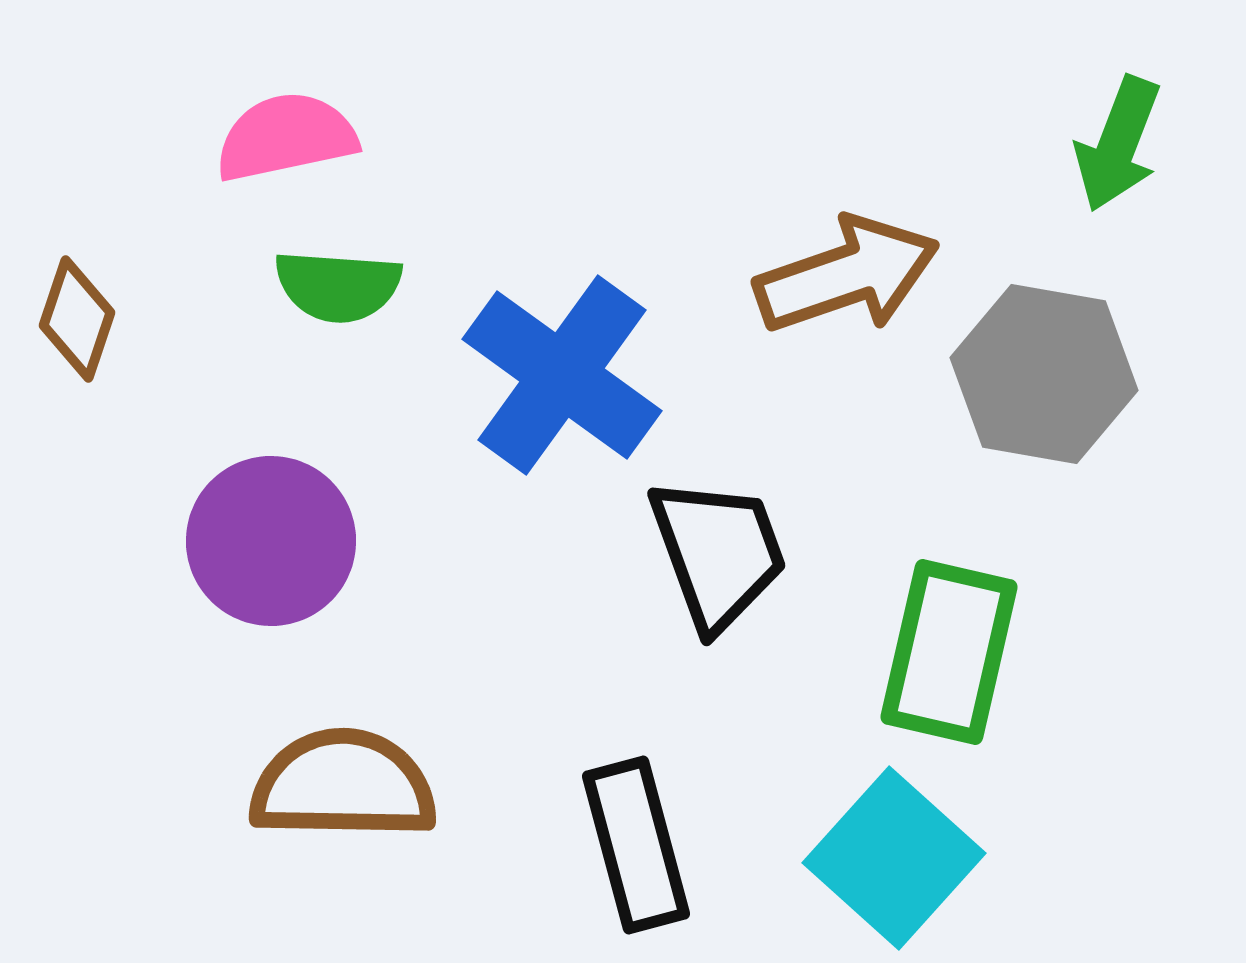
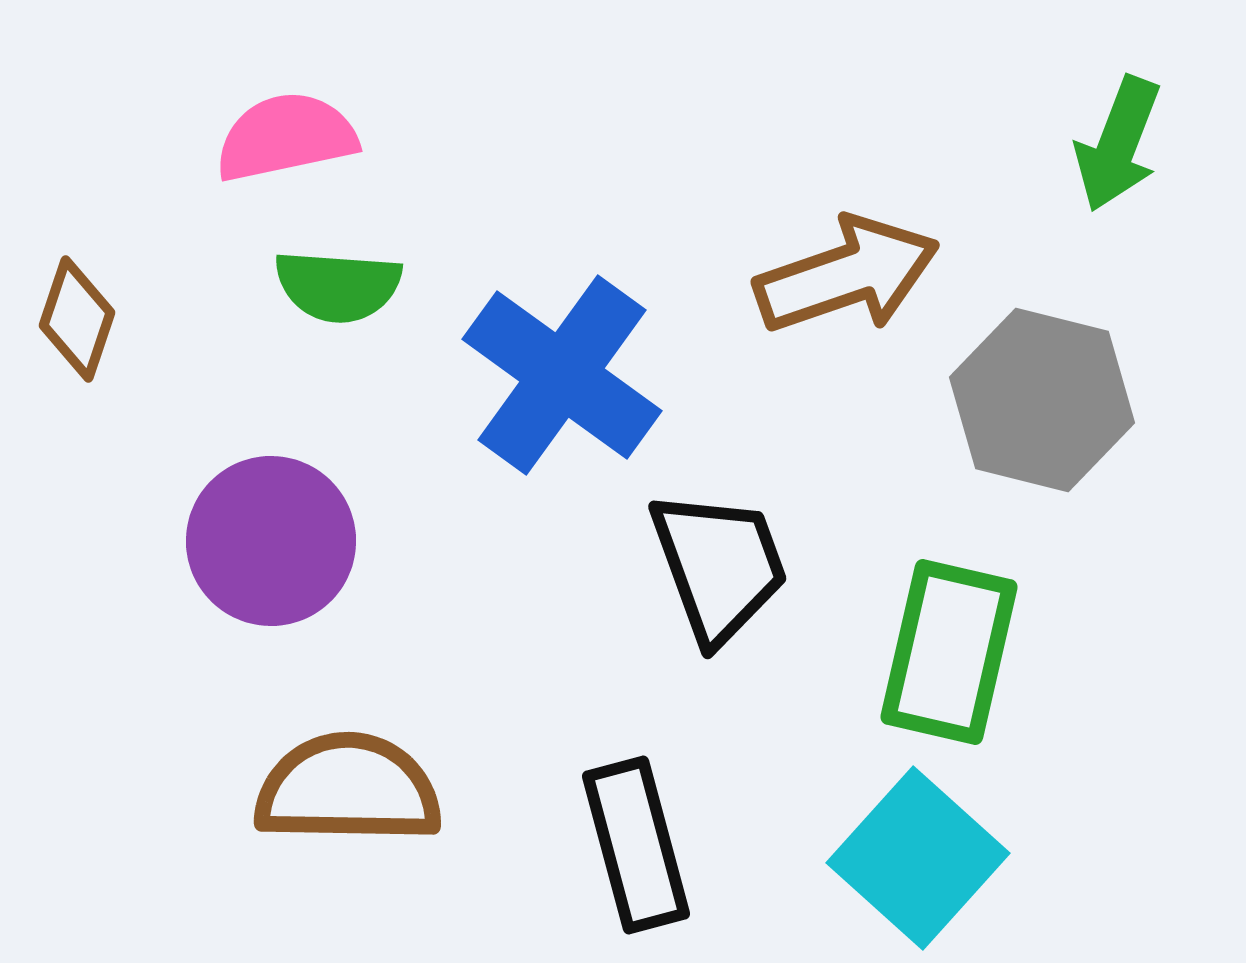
gray hexagon: moved 2 px left, 26 px down; rotated 4 degrees clockwise
black trapezoid: moved 1 px right, 13 px down
brown semicircle: moved 5 px right, 4 px down
cyan square: moved 24 px right
